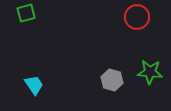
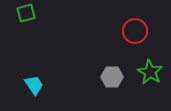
red circle: moved 2 px left, 14 px down
green star: rotated 25 degrees clockwise
gray hexagon: moved 3 px up; rotated 15 degrees counterclockwise
